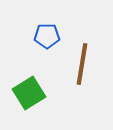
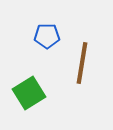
brown line: moved 1 px up
